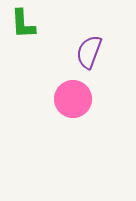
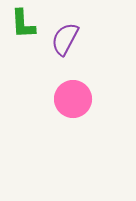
purple semicircle: moved 24 px left, 13 px up; rotated 8 degrees clockwise
